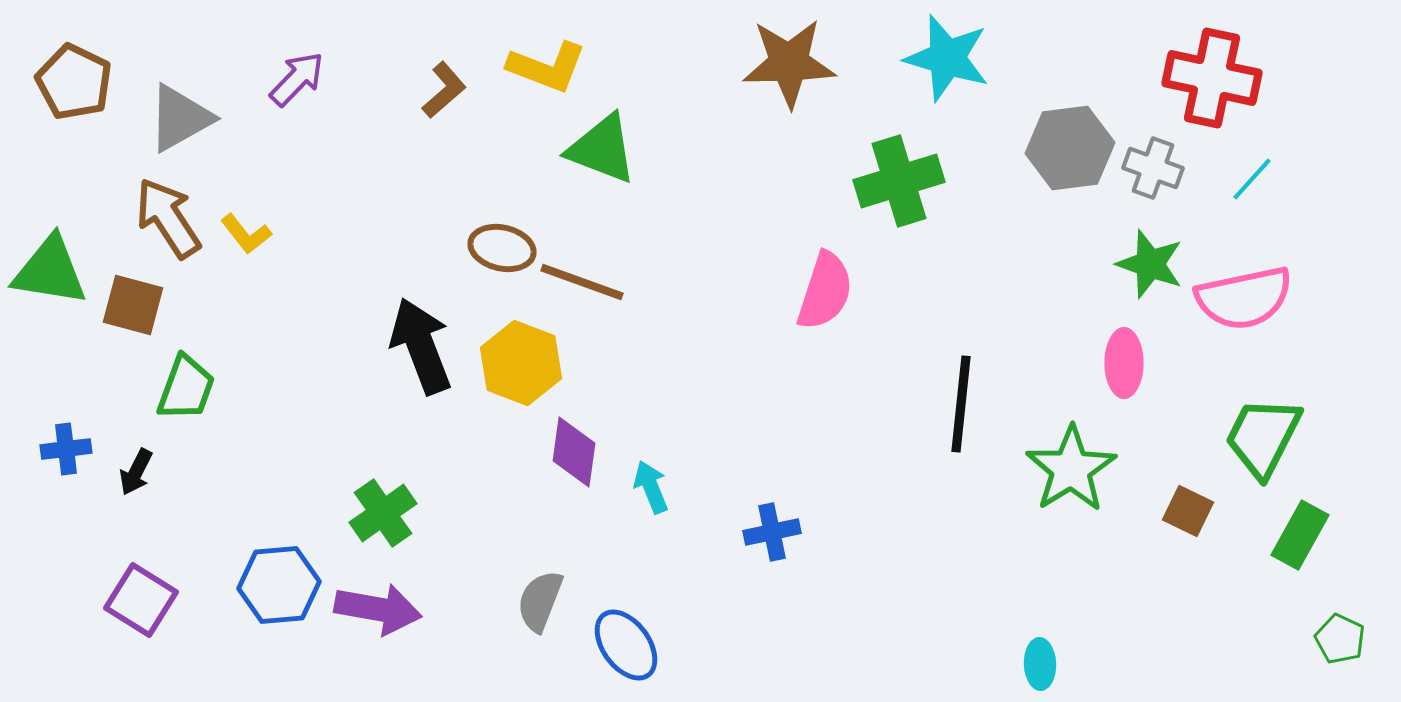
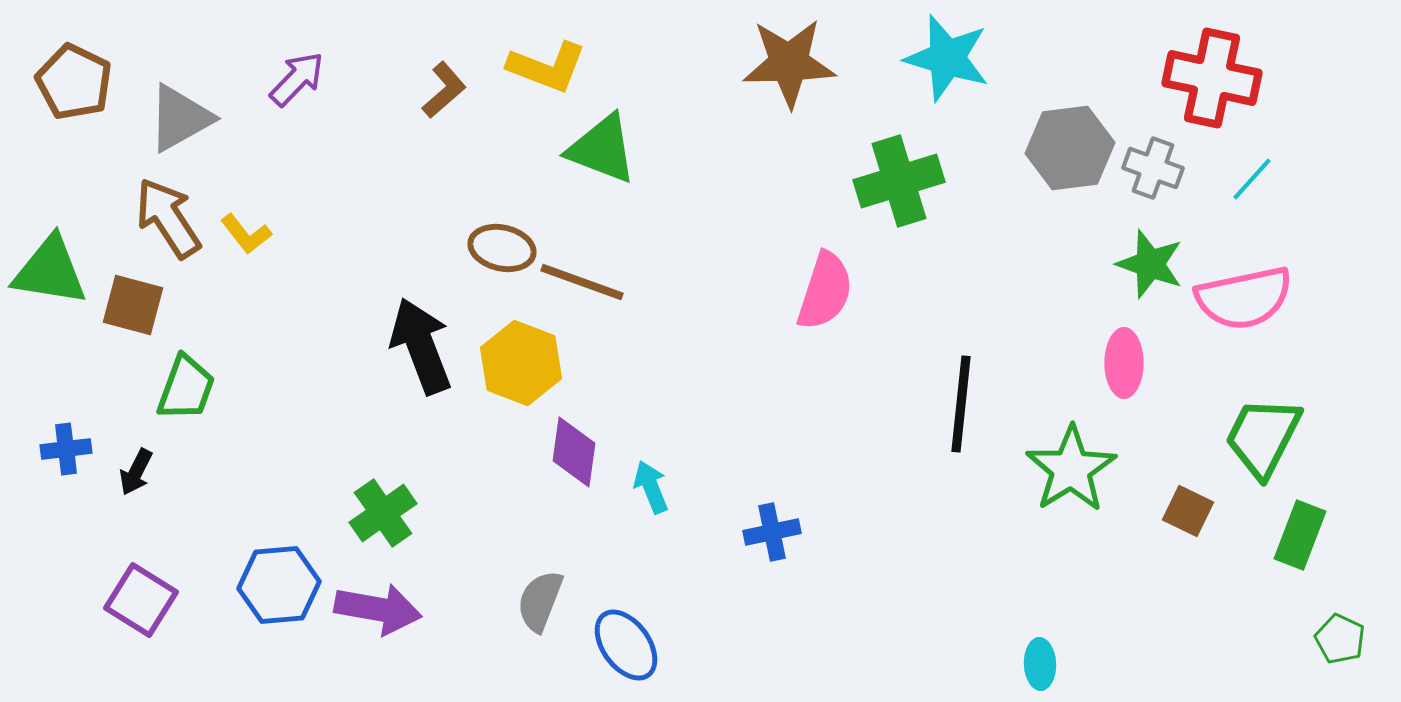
green rectangle at (1300, 535): rotated 8 degrees counterclockwise
